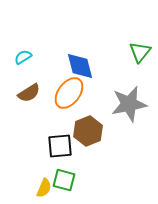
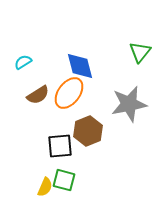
cyan semicircle: moved 5 px down
brown semicircle: moved 9 px right, 2 px down
yellow semicircle: moved 1 px right, 1 px up
